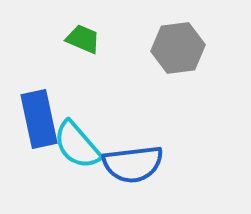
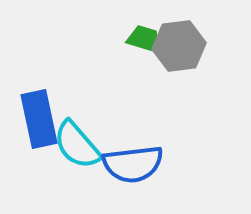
green trapezoid: moved 61 px right; rotated 6 degrees counterclockwise
gray hexagon: moved 1 px right, 2 px up
